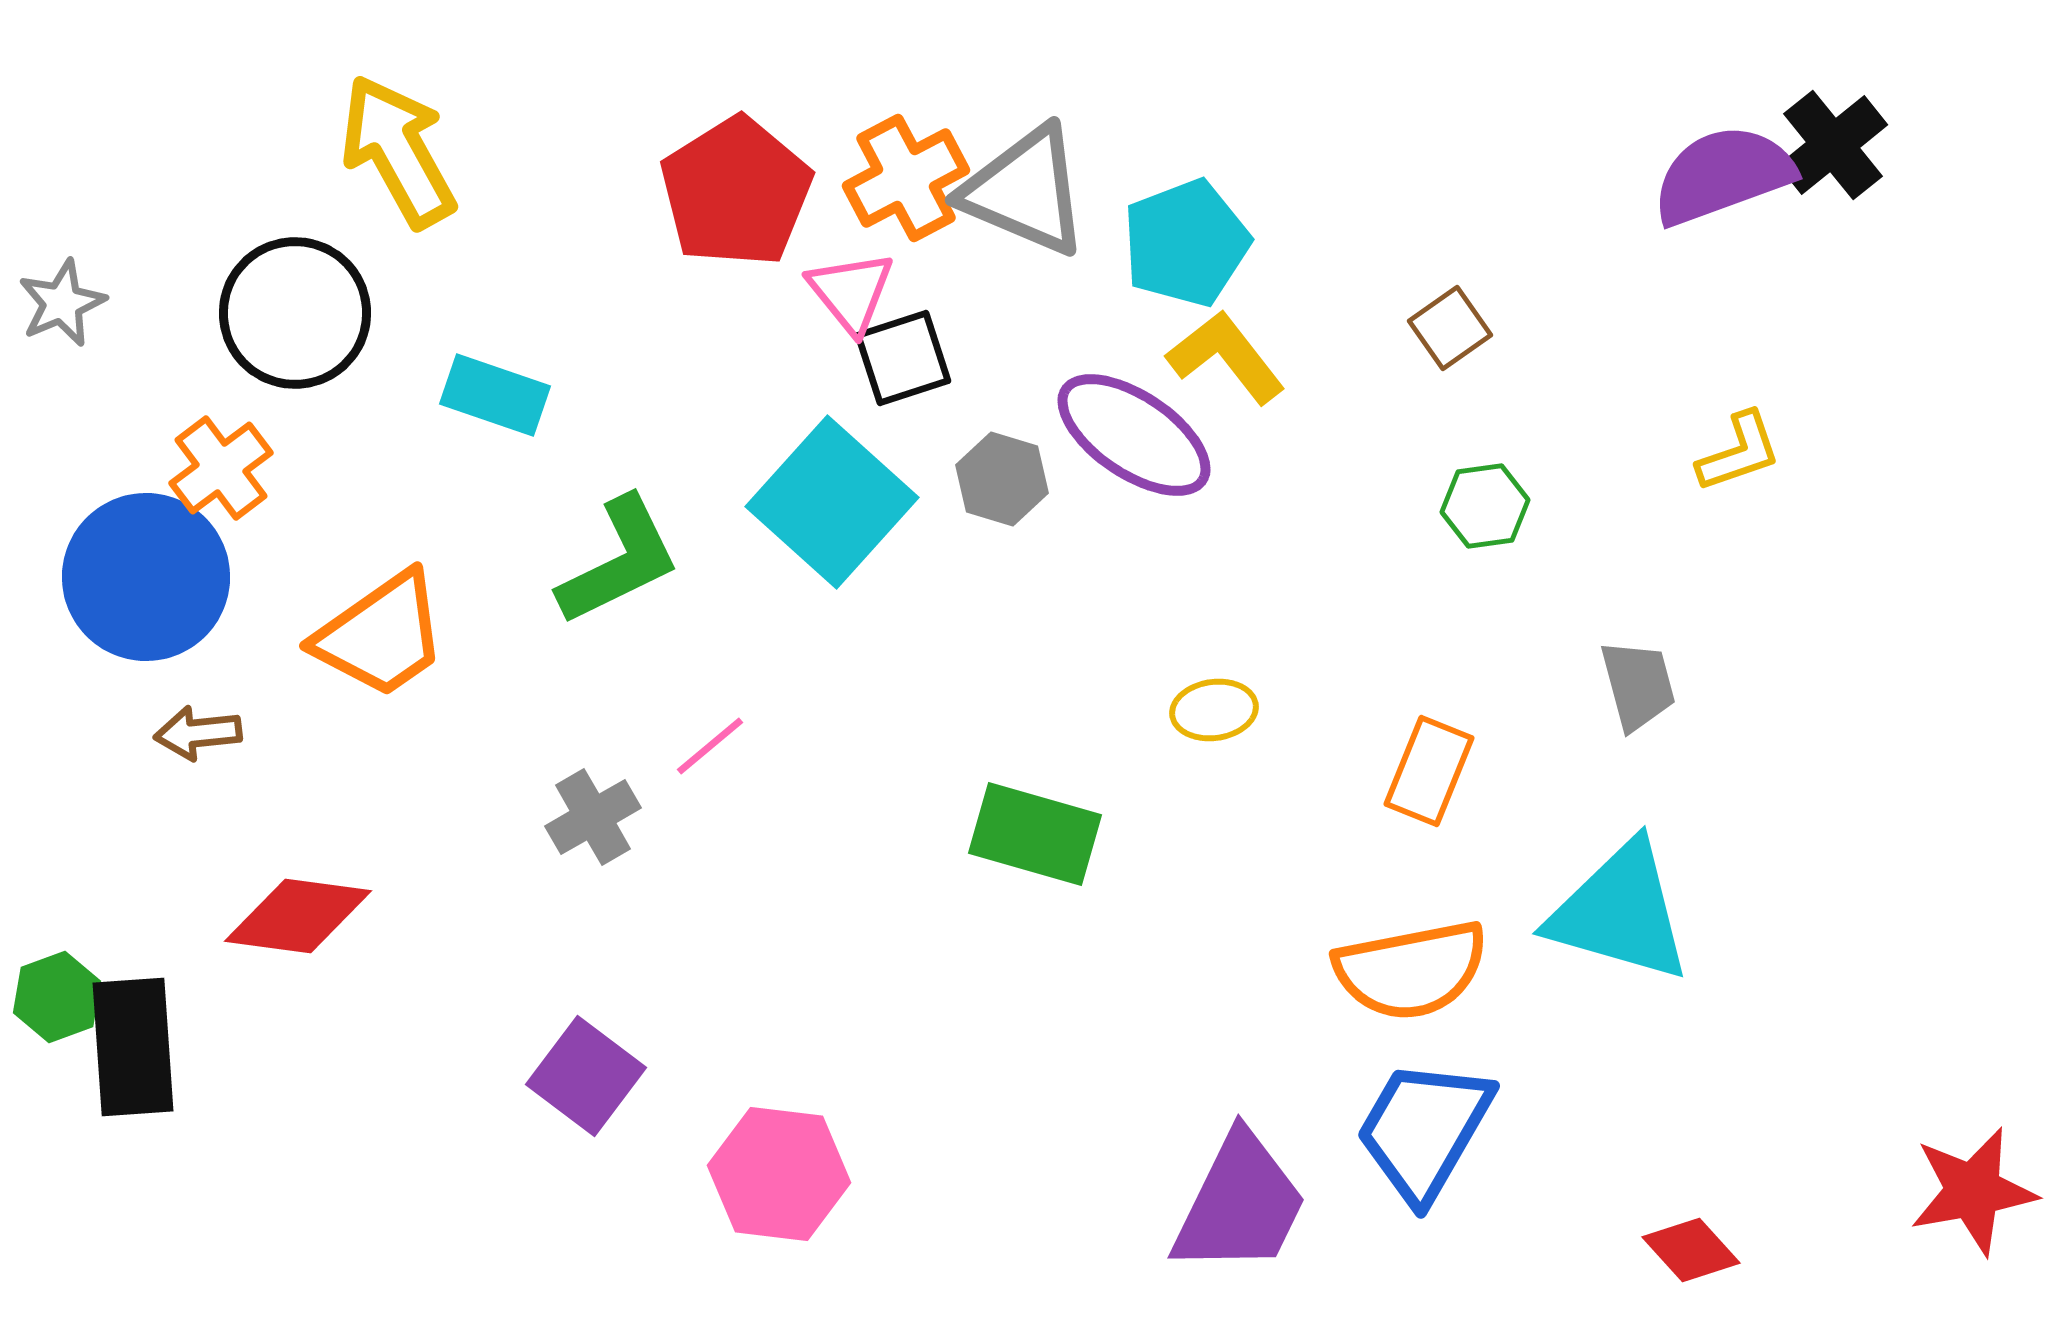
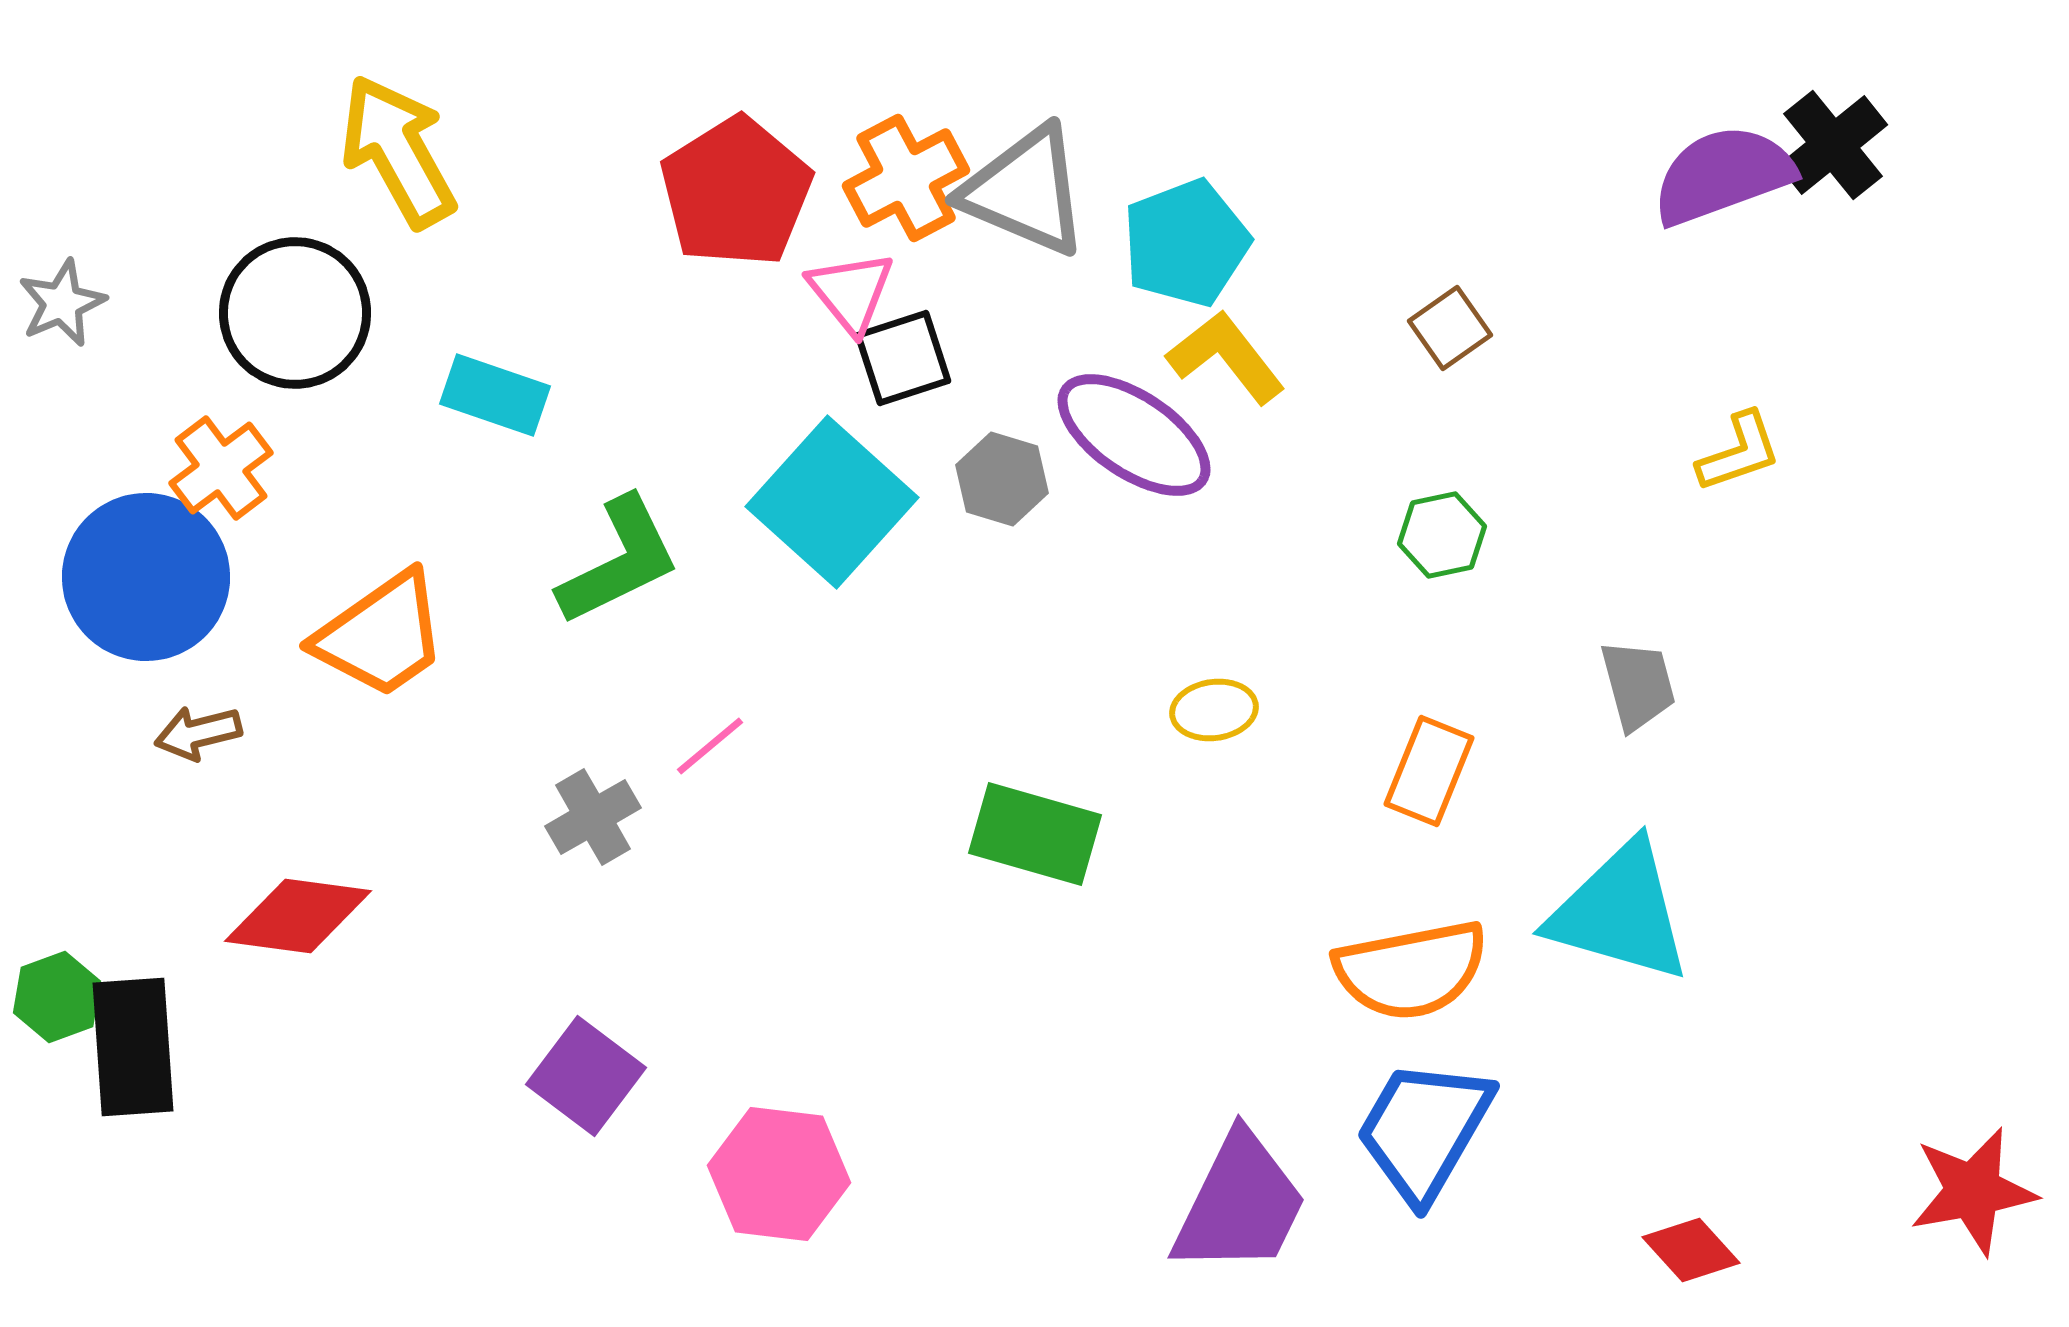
green hexagon at (1485, 506): moved 43 px left, 29 px down; rotated 4 degrees counterclockwise
brown arrow at (198, 733): rotated 8 degrees counterclockwise
